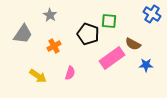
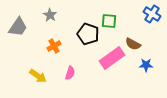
gray trapezoid: moved 5 px left, 7 px up
